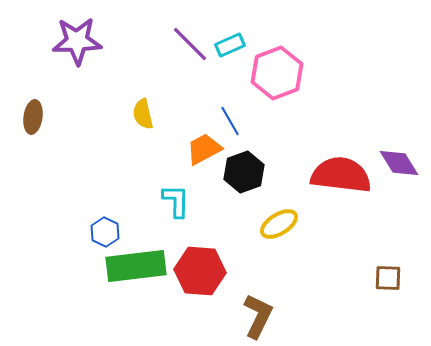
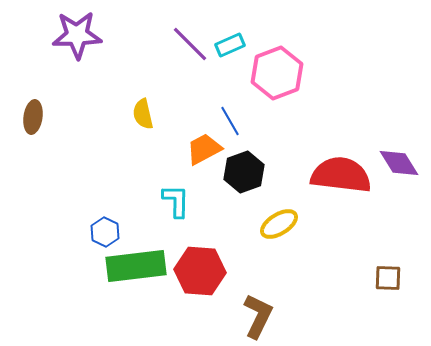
purple star: moved 6 px up
